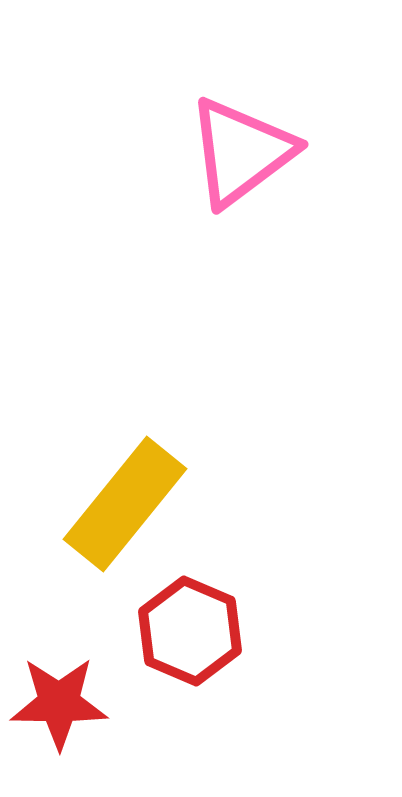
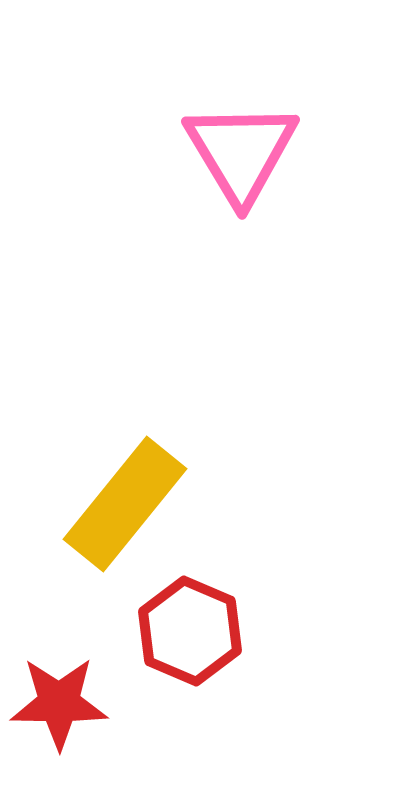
pink triangle: rotated 24 degrees counterclockwise
